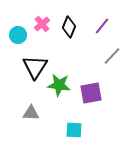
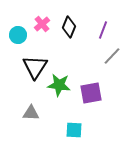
purple line: moved 1 px right, 4 px down; rotated 18 degrees counterclockwise
